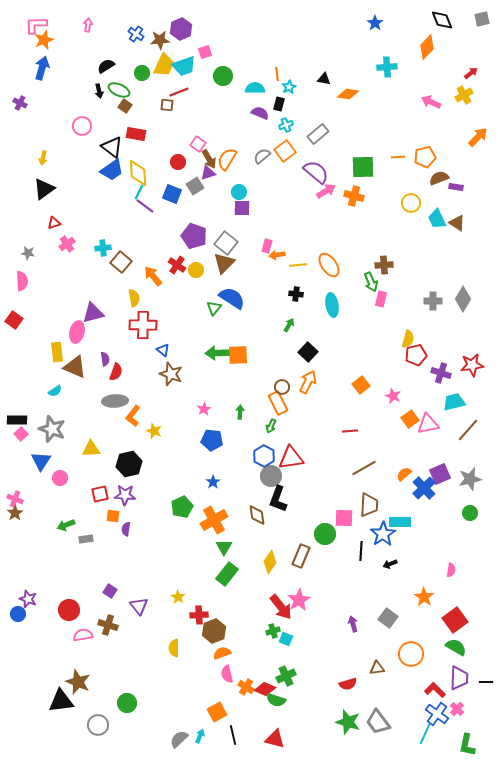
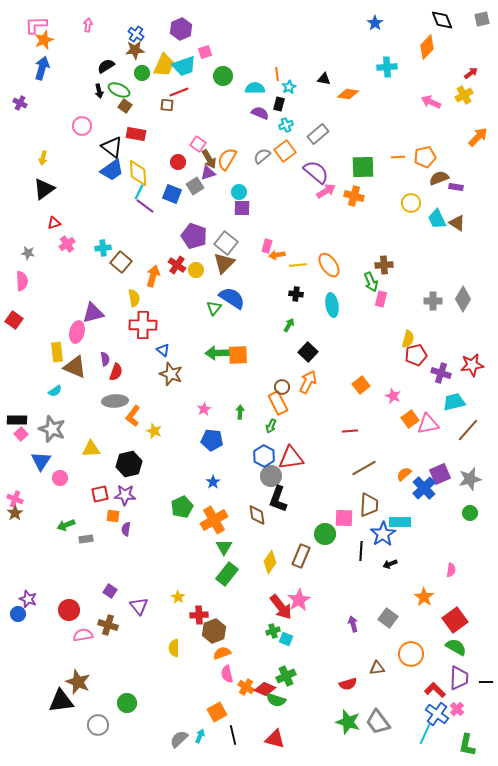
brown star at (160, 40): moved 25 px left, 10 px down
orange arrow at (153, 276): rotated 55 degrees clockwise
